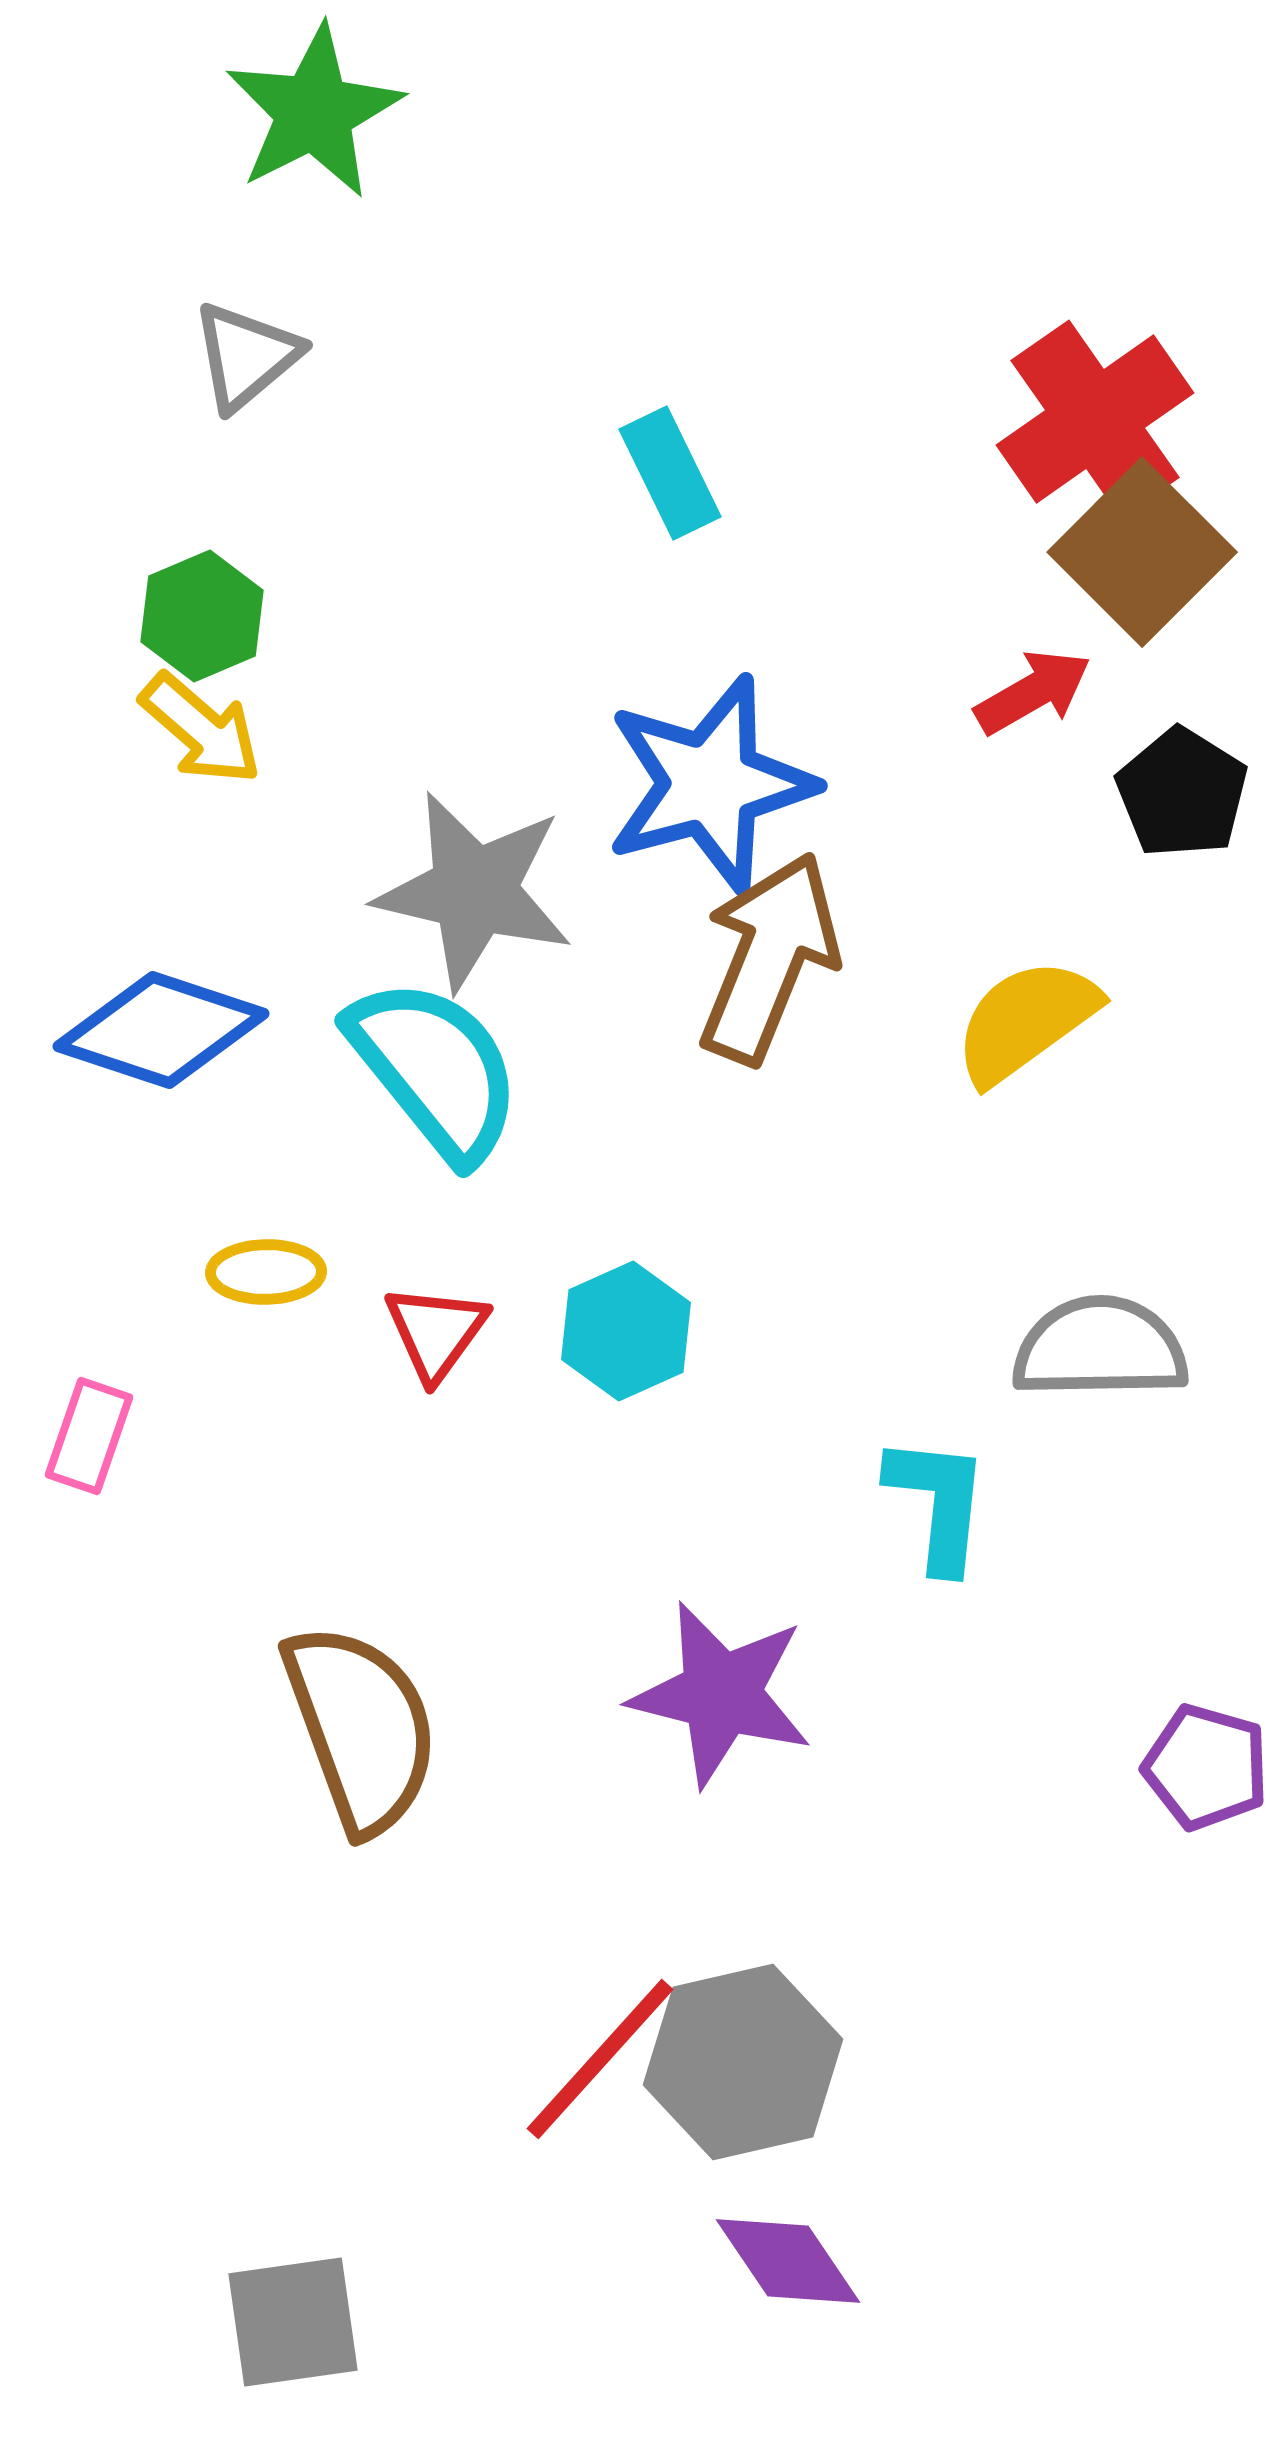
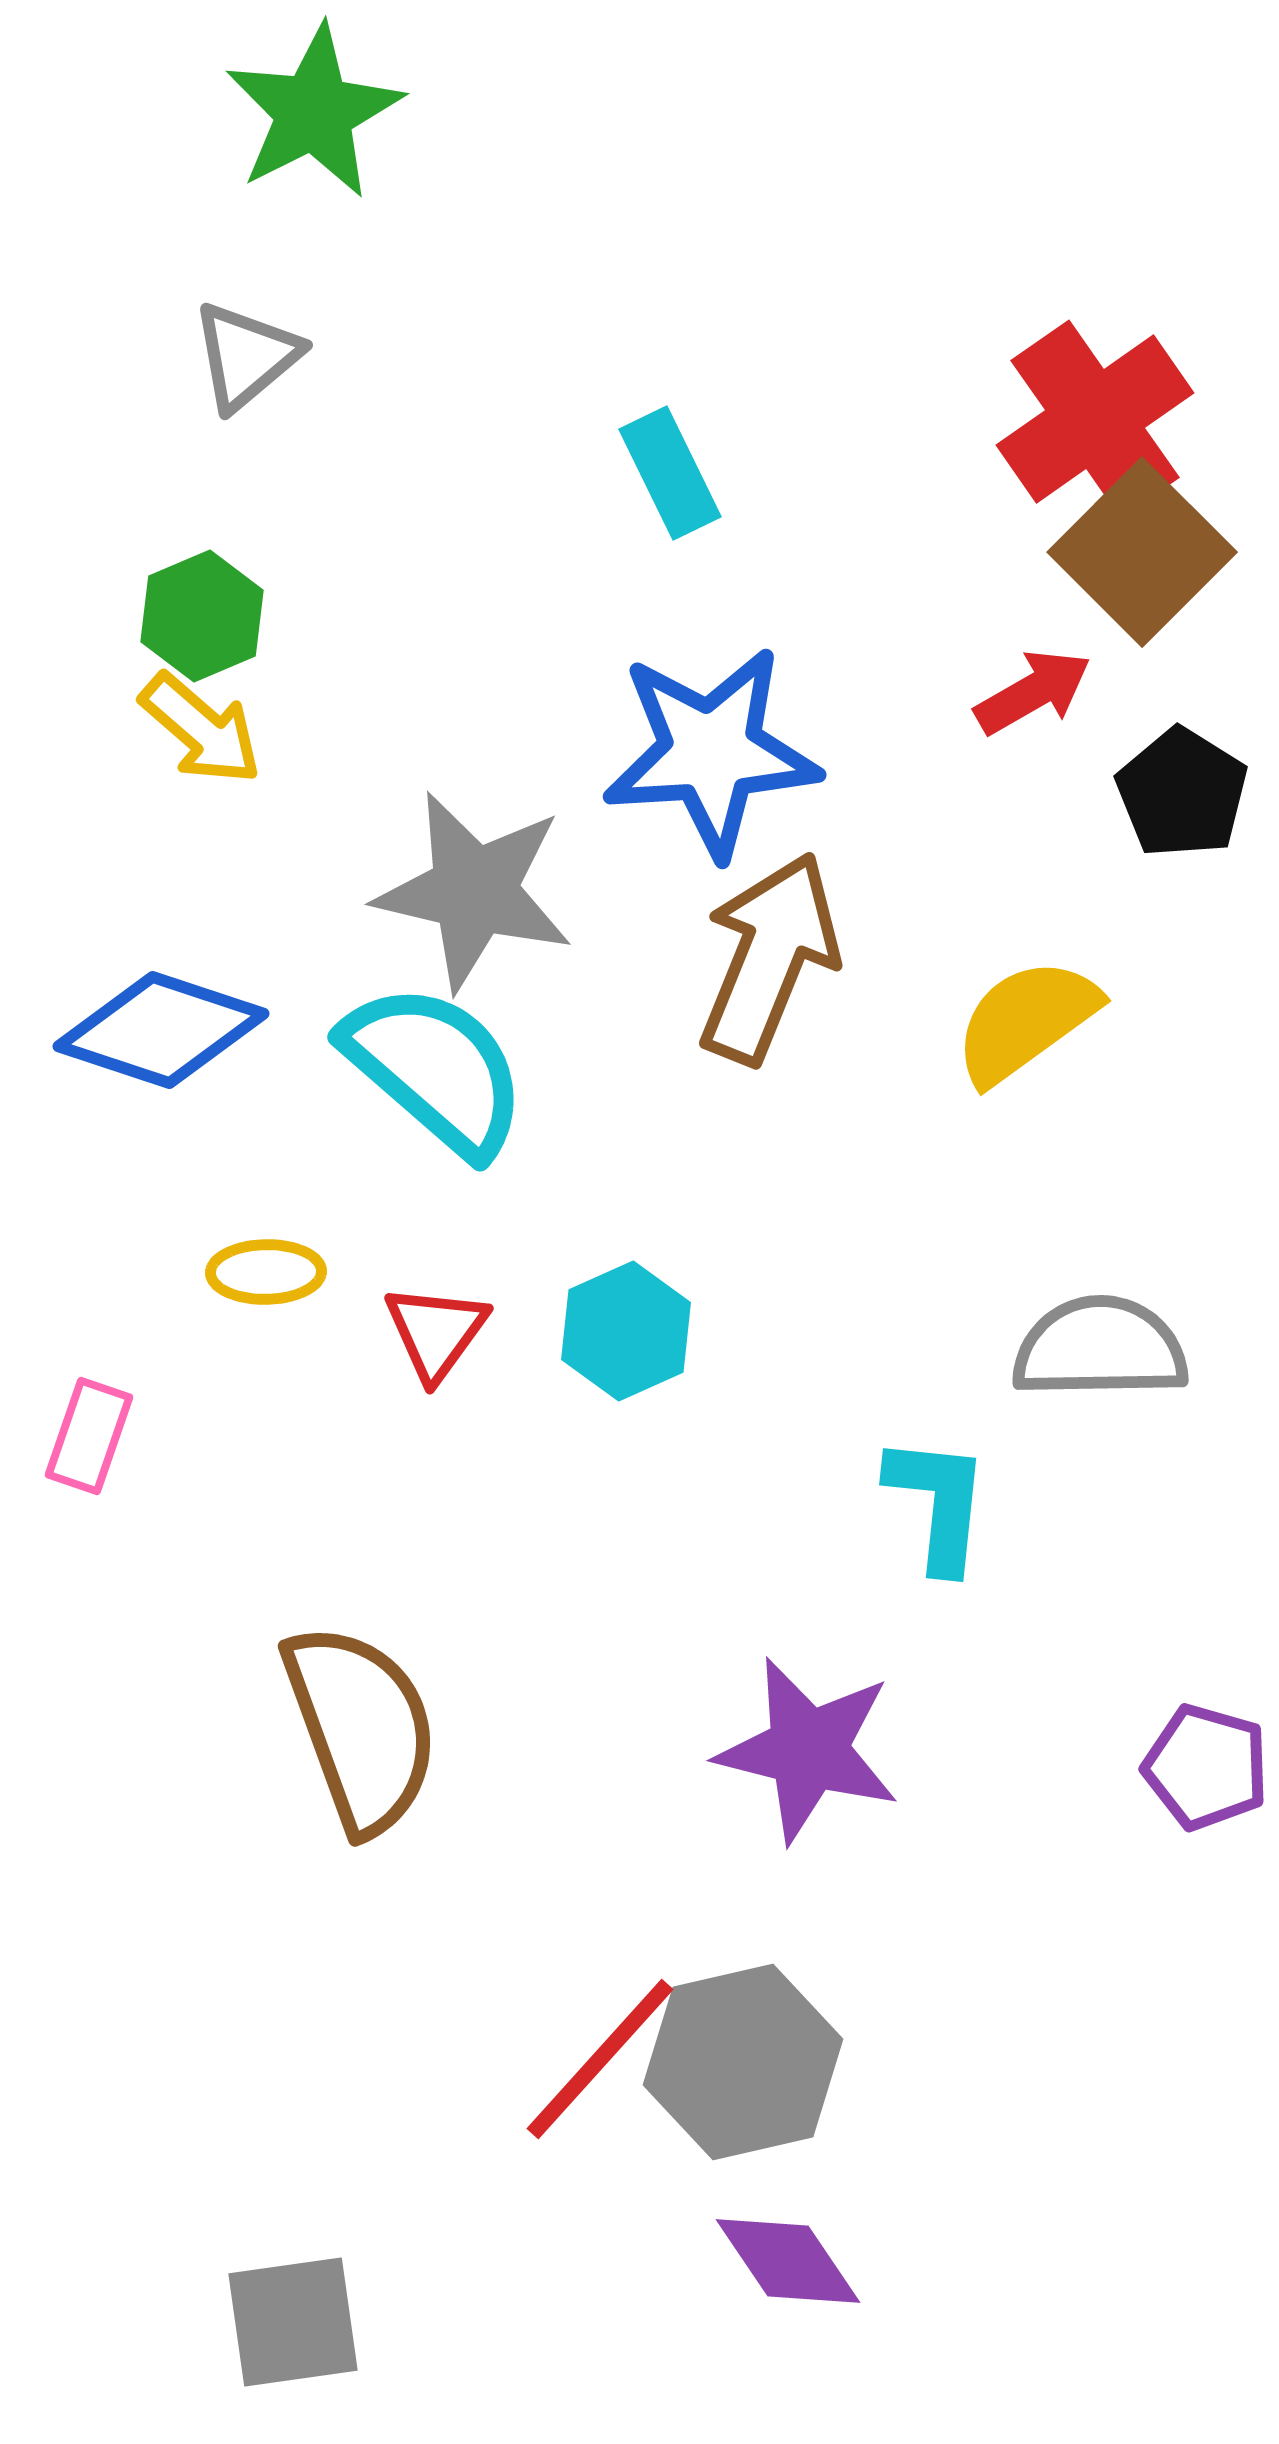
blue star: moved 1 px right, 32 px up; rotated 11 degrees clockwise
cyan semicircle: rotated 10 degrees counterclockwise
purple star: moved 87 px right, 56 px down
